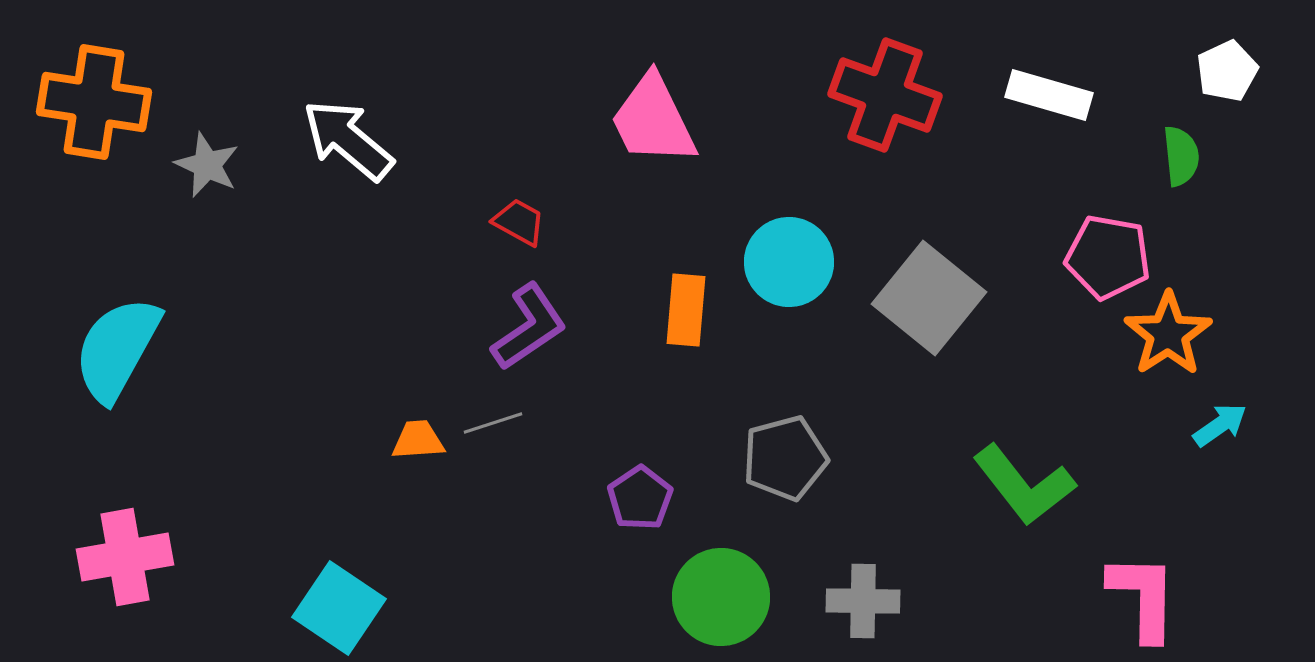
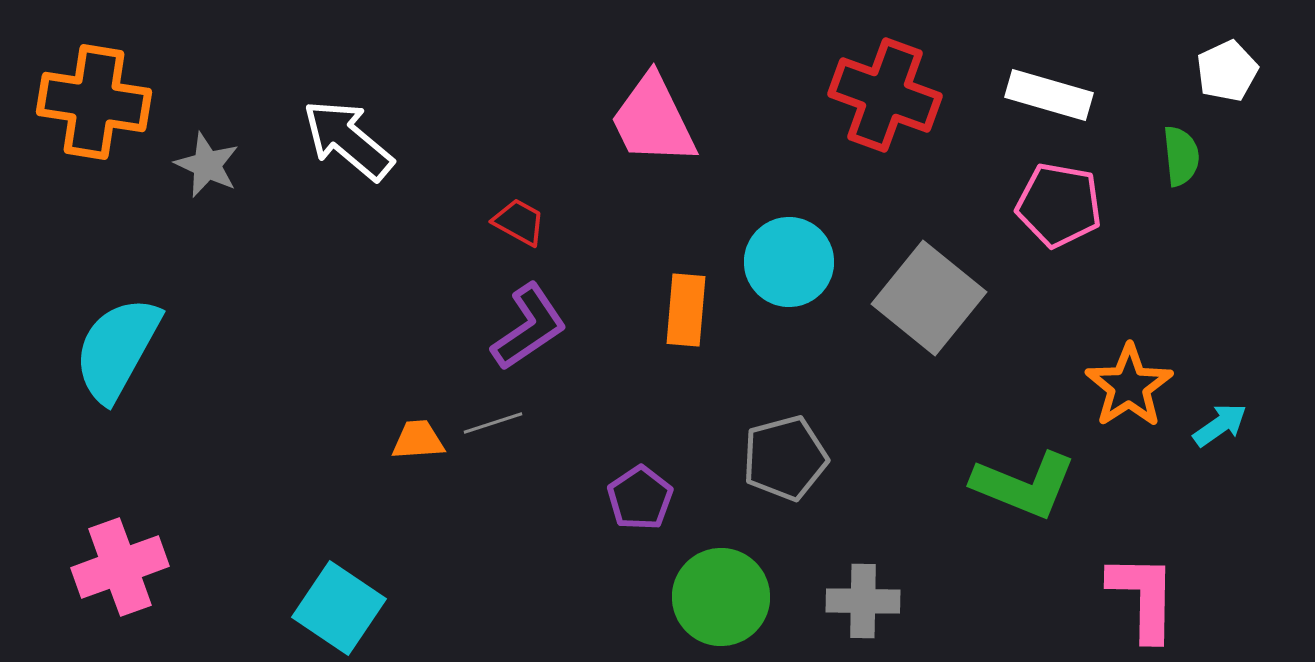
pink pentagon: moved 49 px left, 52 px up
orange star: moved 39 px left, 52 px down
green L-shape: rotated 30 degrees counterclockwise
pink cross: moved 5 px left, 10 px down; rotated 10 degrees counterclockwise
